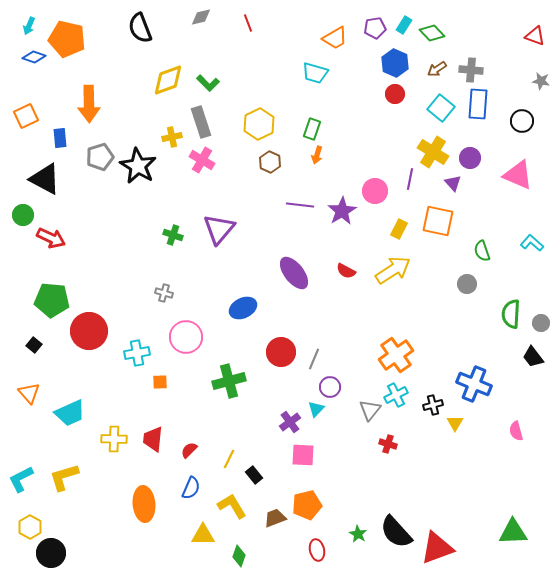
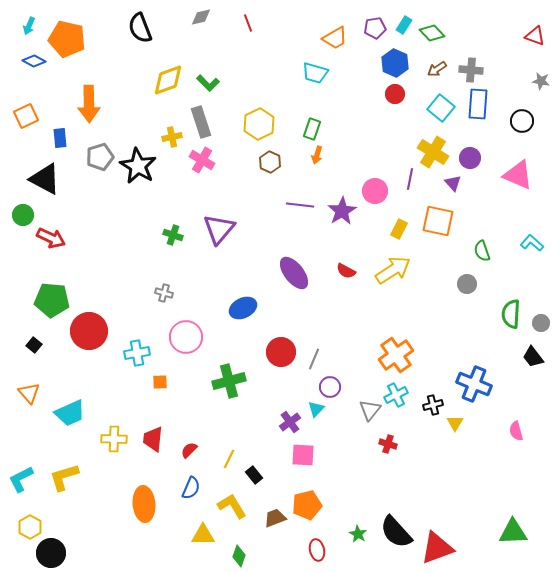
blue diamond at (34, 57): moved 4 px down; rotated 10 degrees clockwise
